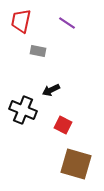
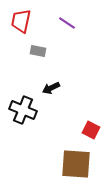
black arrow: moved 2 px up
red square: moved 28 px right, 5 px down
brown square: rotated 12 degrees counterclockwise
